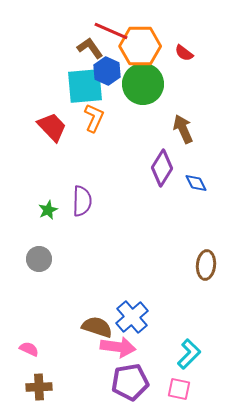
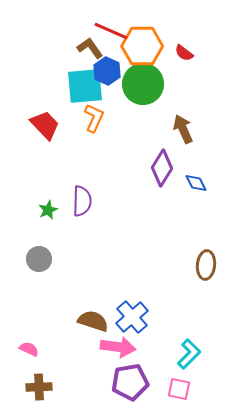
orange hexagon: moved 2 px right
red trapezoid: moved 7 px left, 2 px up
brown semicircle: moved 4 px left, 6 px up
